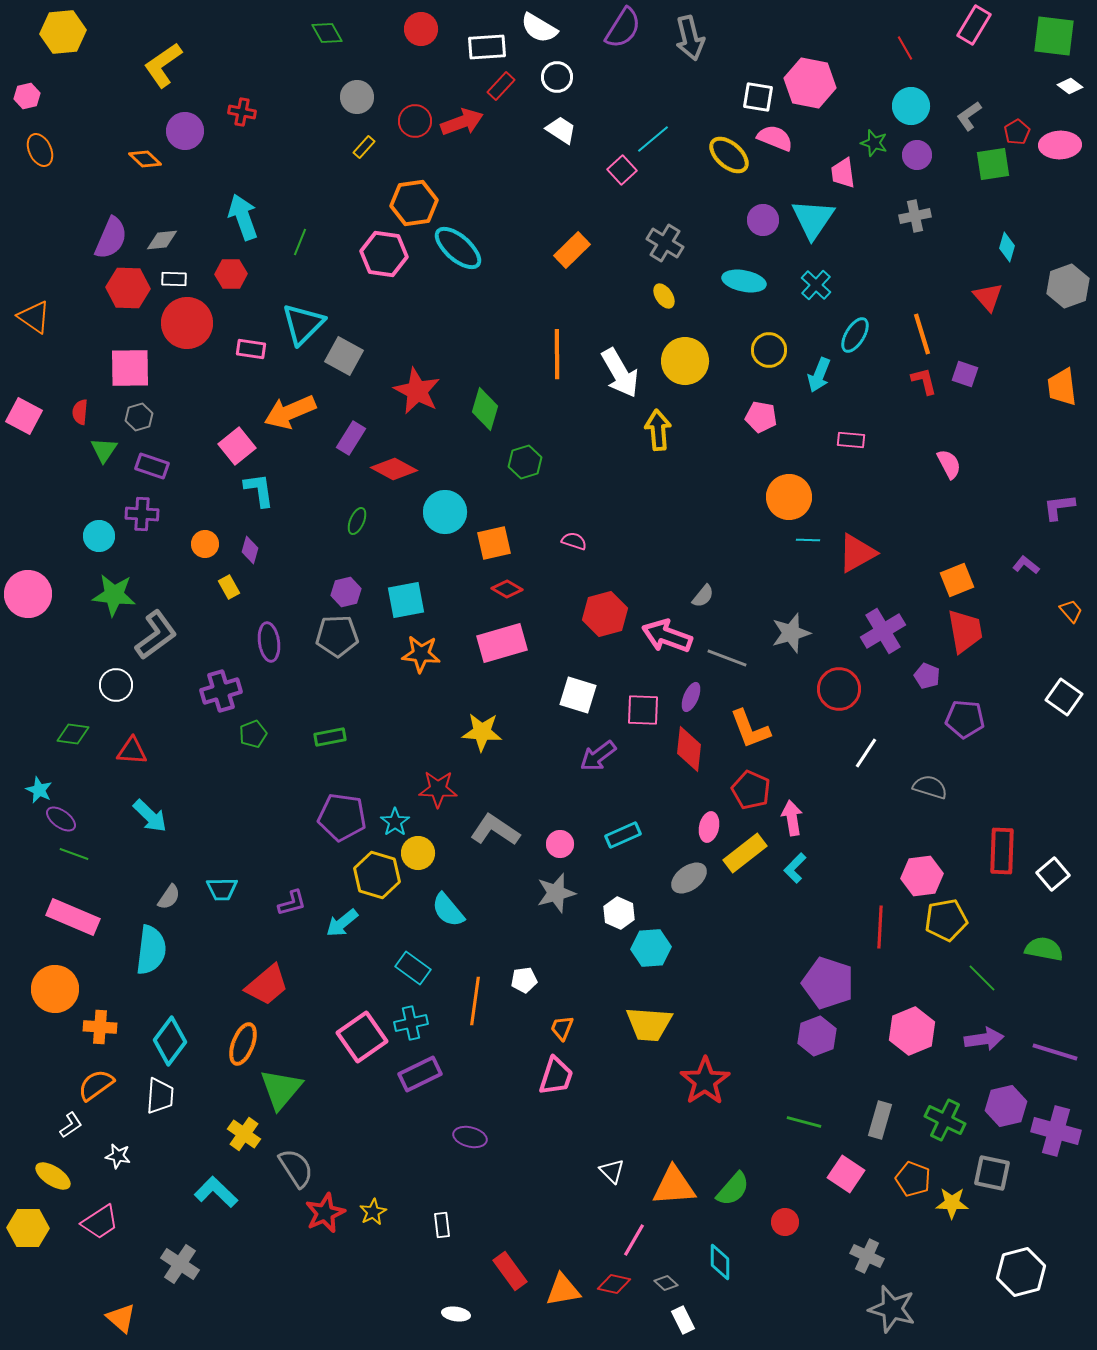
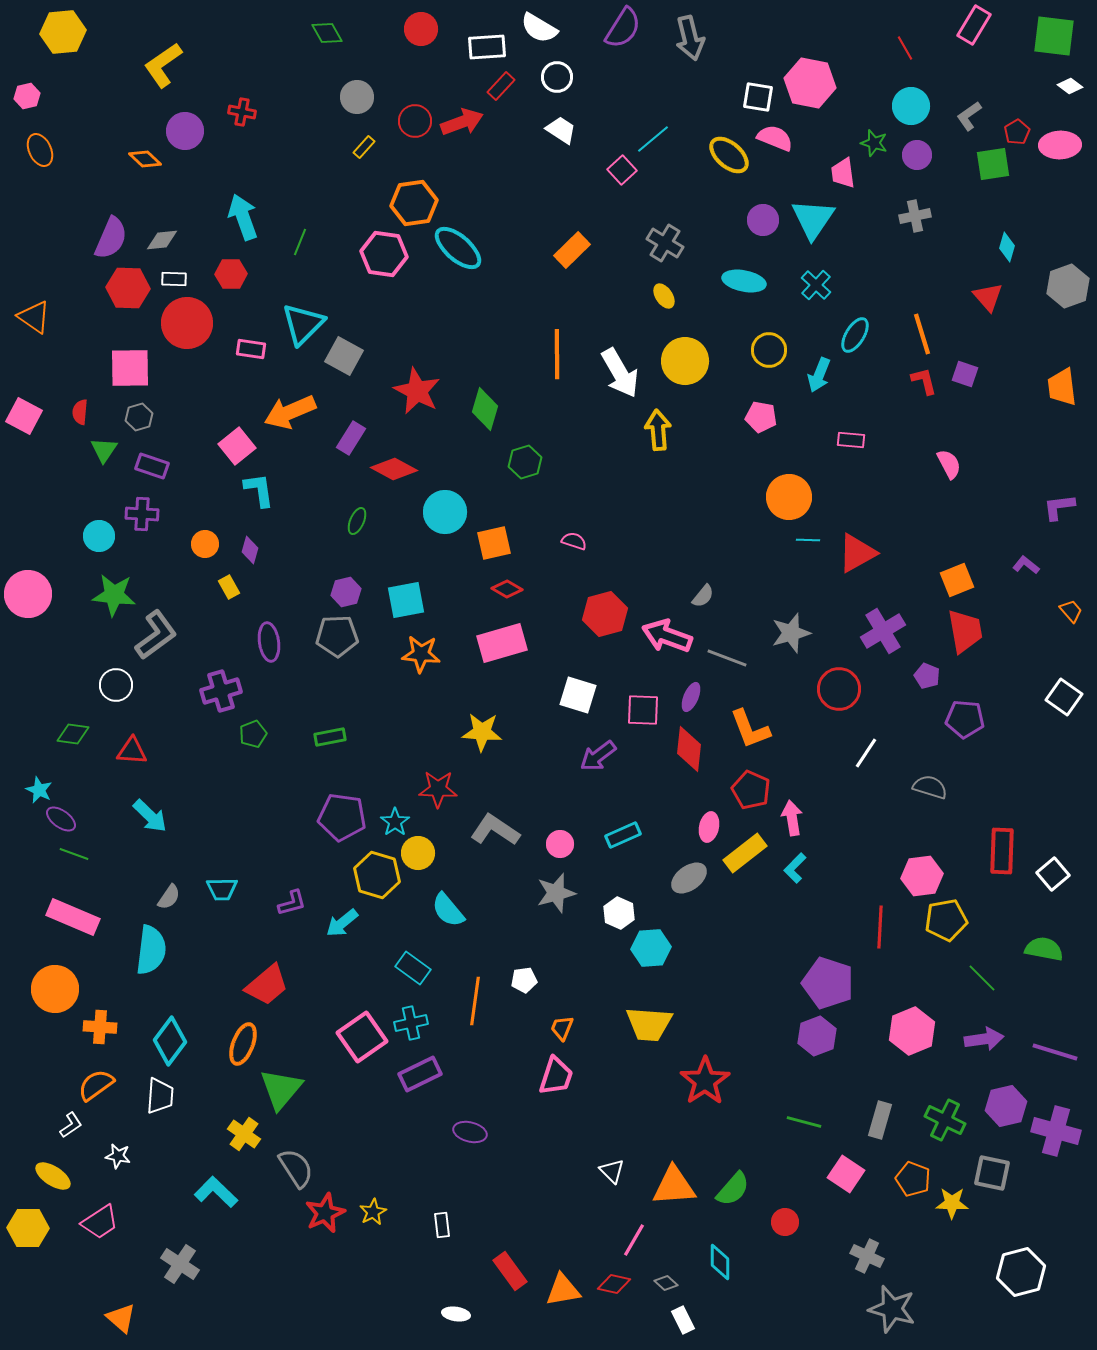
purple ellipse at (470, 1137): moved 5 px up
